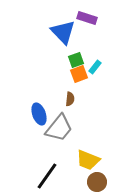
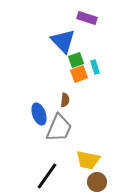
blue triangle: moved 9 px down
cyan rectangle: rotated 56 degrees counterclockwise
brown semicircle: moved 5 px left, 1 px down
gray trapezoid: rotated 16 degrees counterclockwise
yellow trapezoid: rotated 10 degrees counterclockwise
